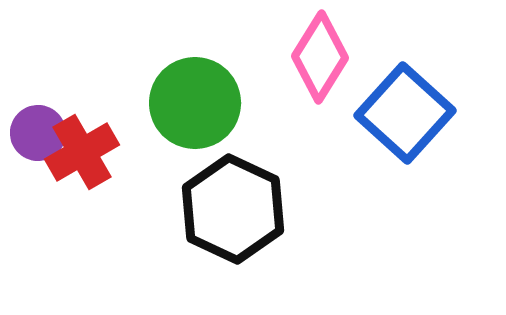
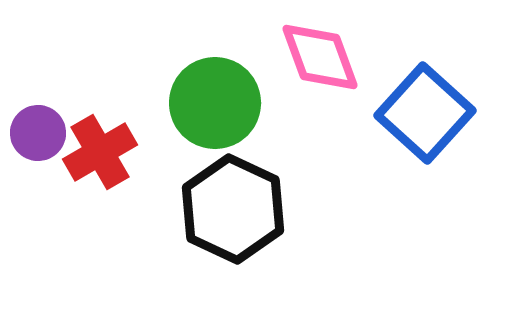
pink diamond: rotated 52 degrees counterclockwise
green circle: moved 20 px right
blue square: moved 20 px right
red cross: moved 18 px right
